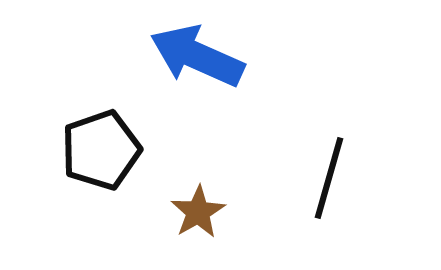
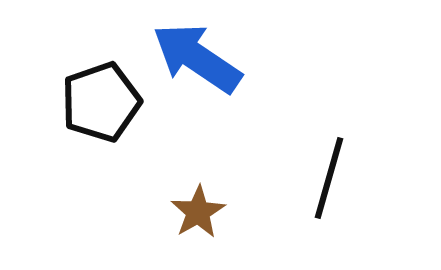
blue arrow: moved 2 px down; rotated 10 degrees clockwise
black pentagon: moved 48 px up
